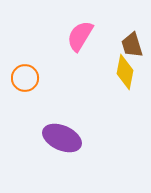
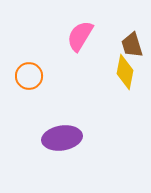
orange circle: moved 4 px right, 2 px up
purple ellipse: rotated 33 degrees counterclockwise
